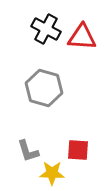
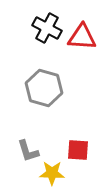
black cross: moved 1 px right, 1 px up
